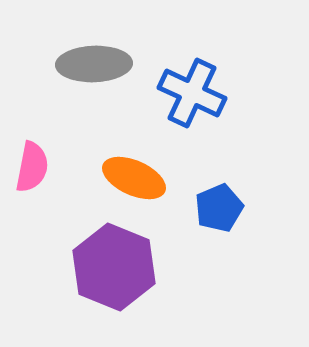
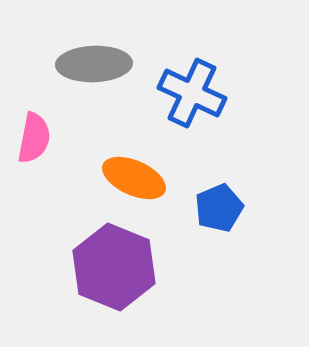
pink semicircle: moved 2 px right, 29 px up
